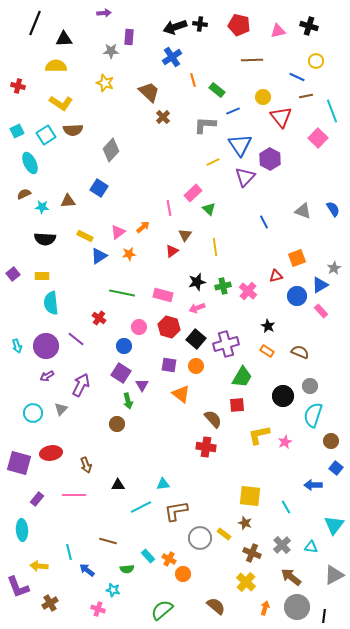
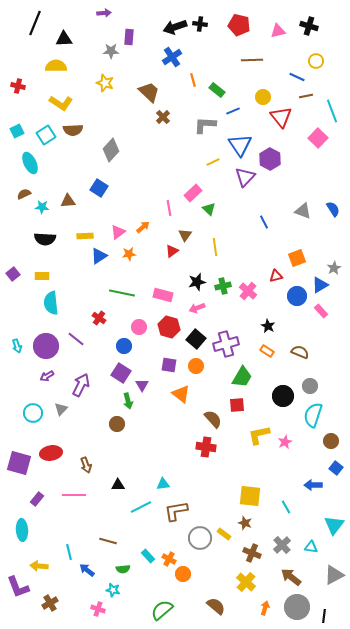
yellow rectangle at (85, 236): rotated 28 degrees counterclockwise
green semicircle at (127, 569): moved 4 px left
